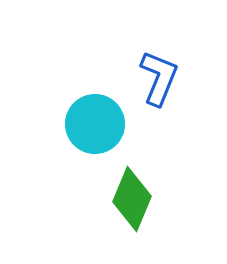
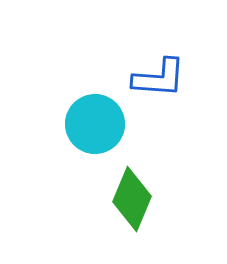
blue L-shape: rotated 72 degrees clockwise
